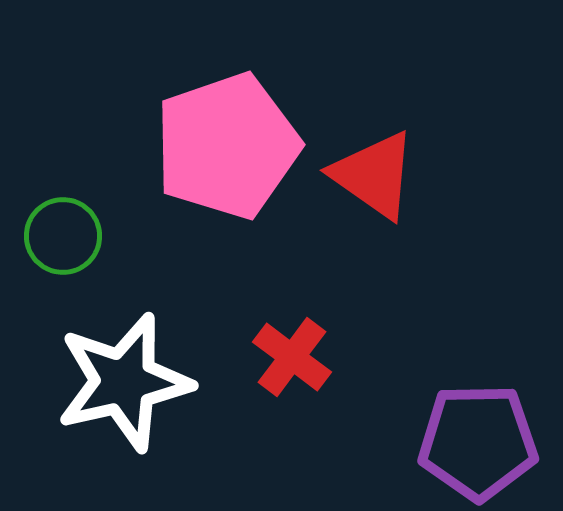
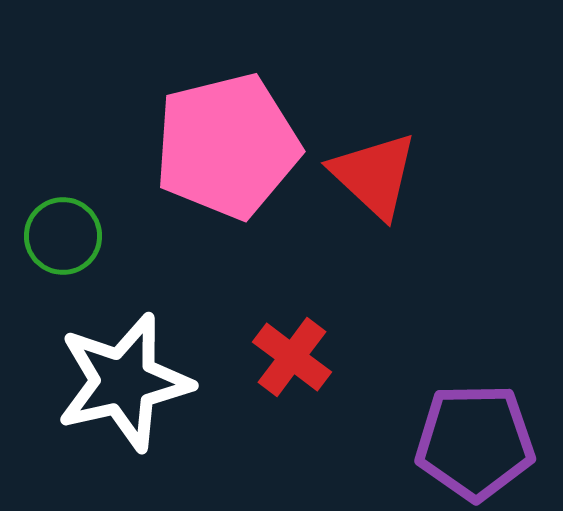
pink pentagon: rotated 5 degrees clockwise
red triangle: rotated 8 degrees clockwise
purple pentagon: moved 3 px left
